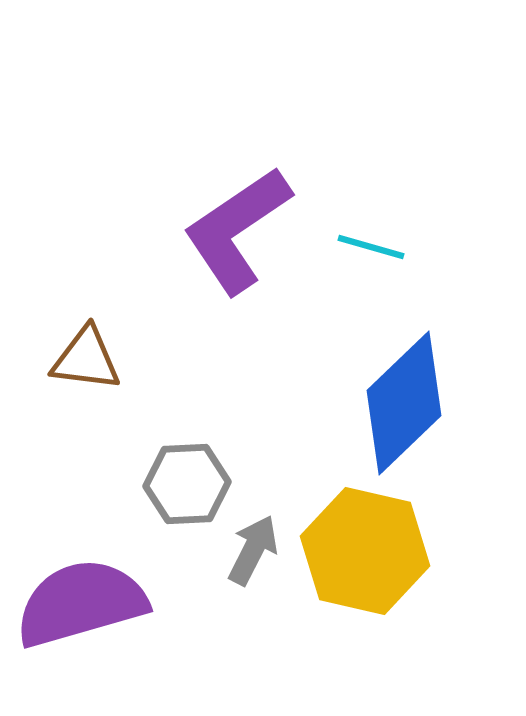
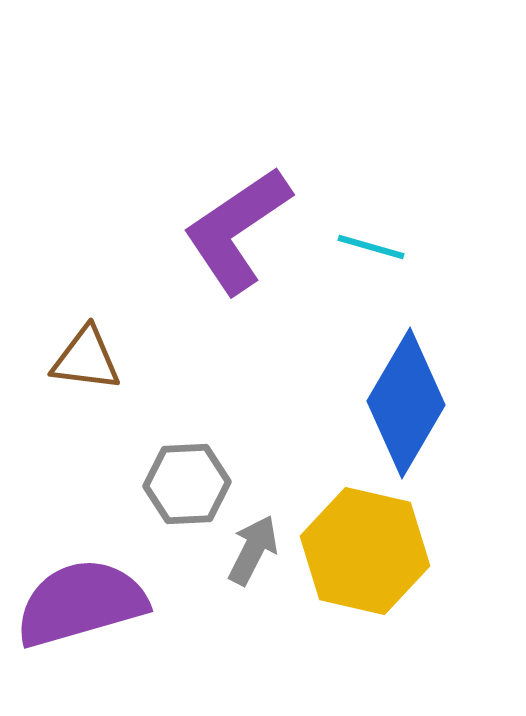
blue diamond: moved 2 px right; rotated 16 degrees counterclockwise
